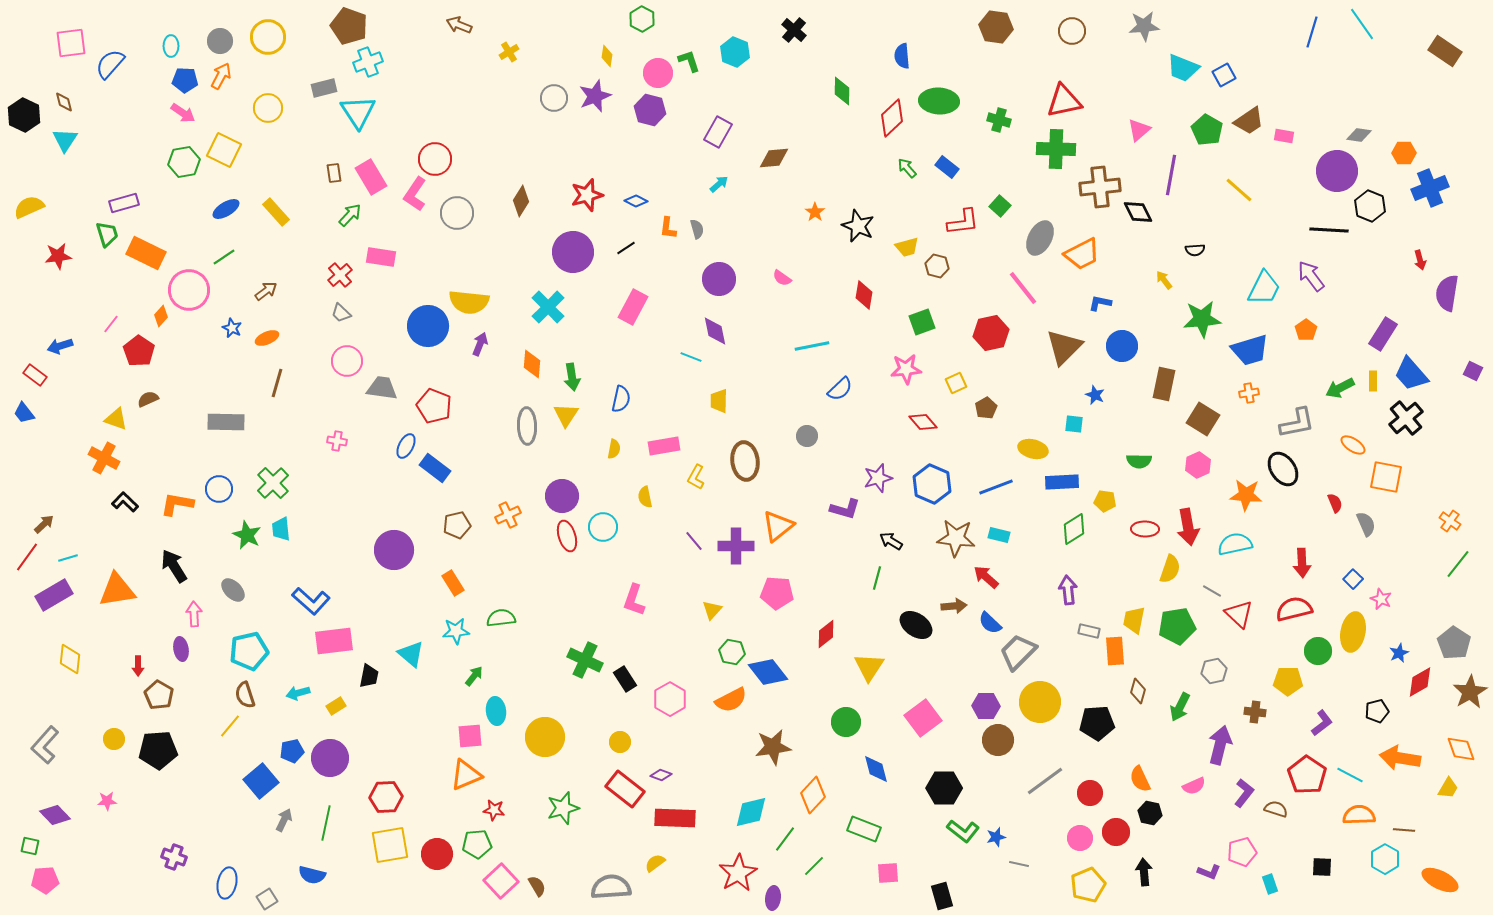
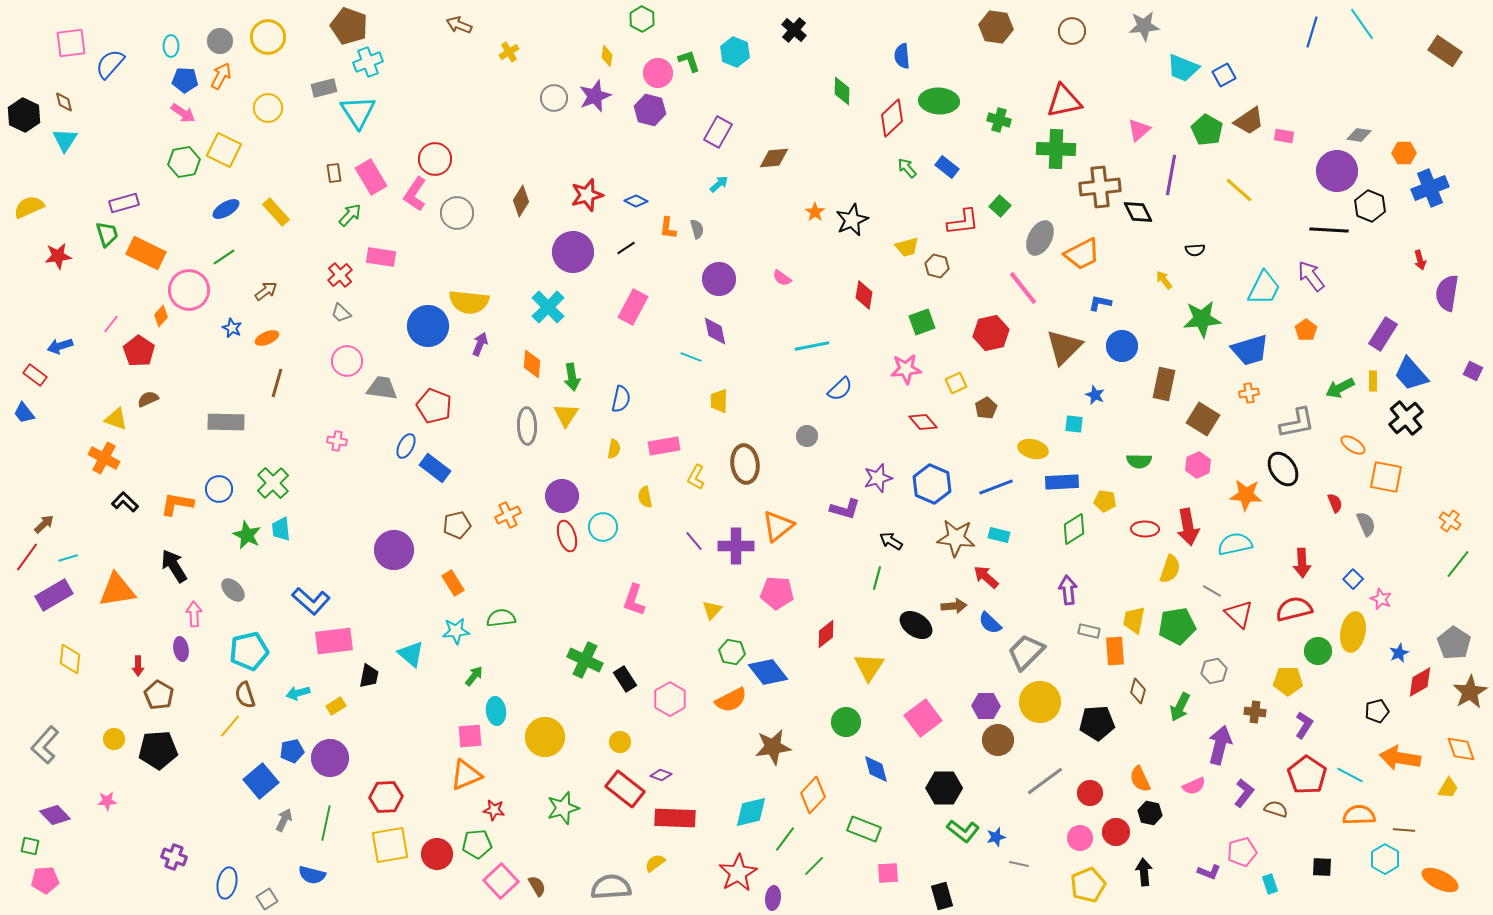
black star at (858, 226): moved 6 px left, 6 px up; rotated 24 degrees clockwise
brown ellipse at (745, 461): moved 3 px down
gray trapezoid at (1018, 652): moved 8 px right
purple L-shape at (1322, 723): moved 18 px left, 2 px down; rotated 20 degrees counterclockwise
